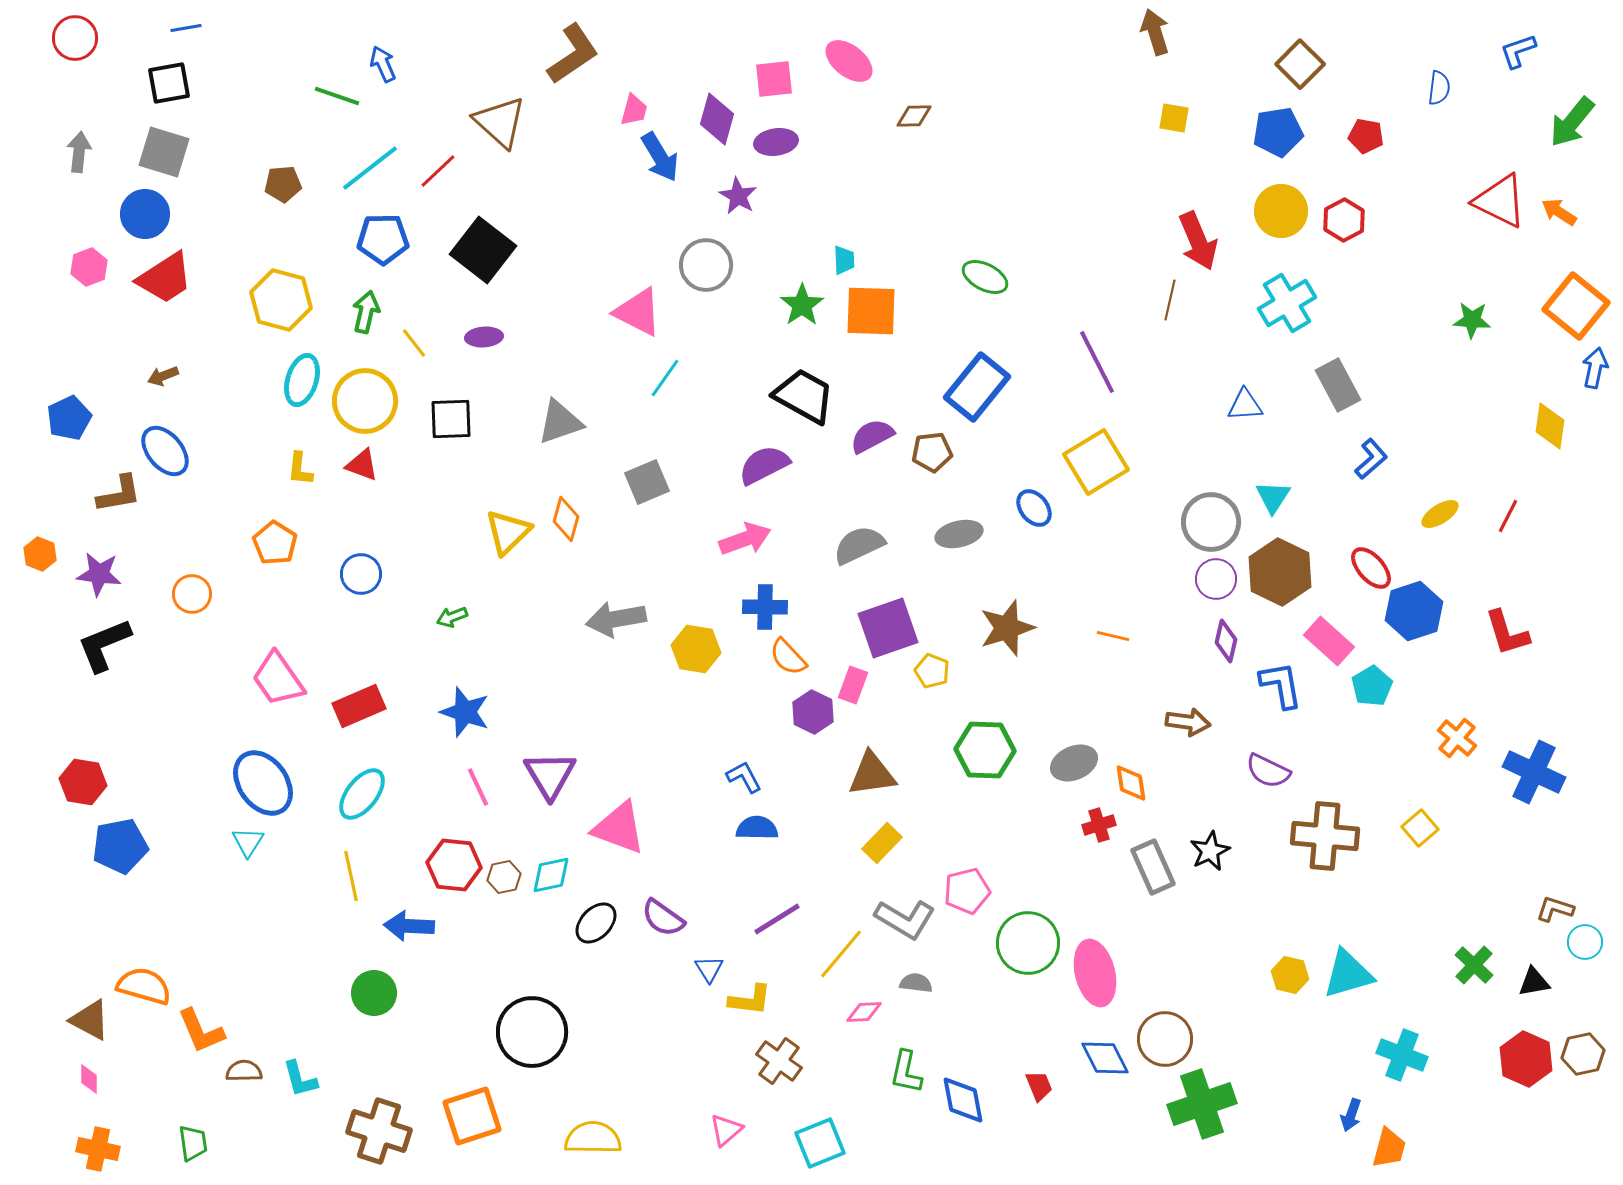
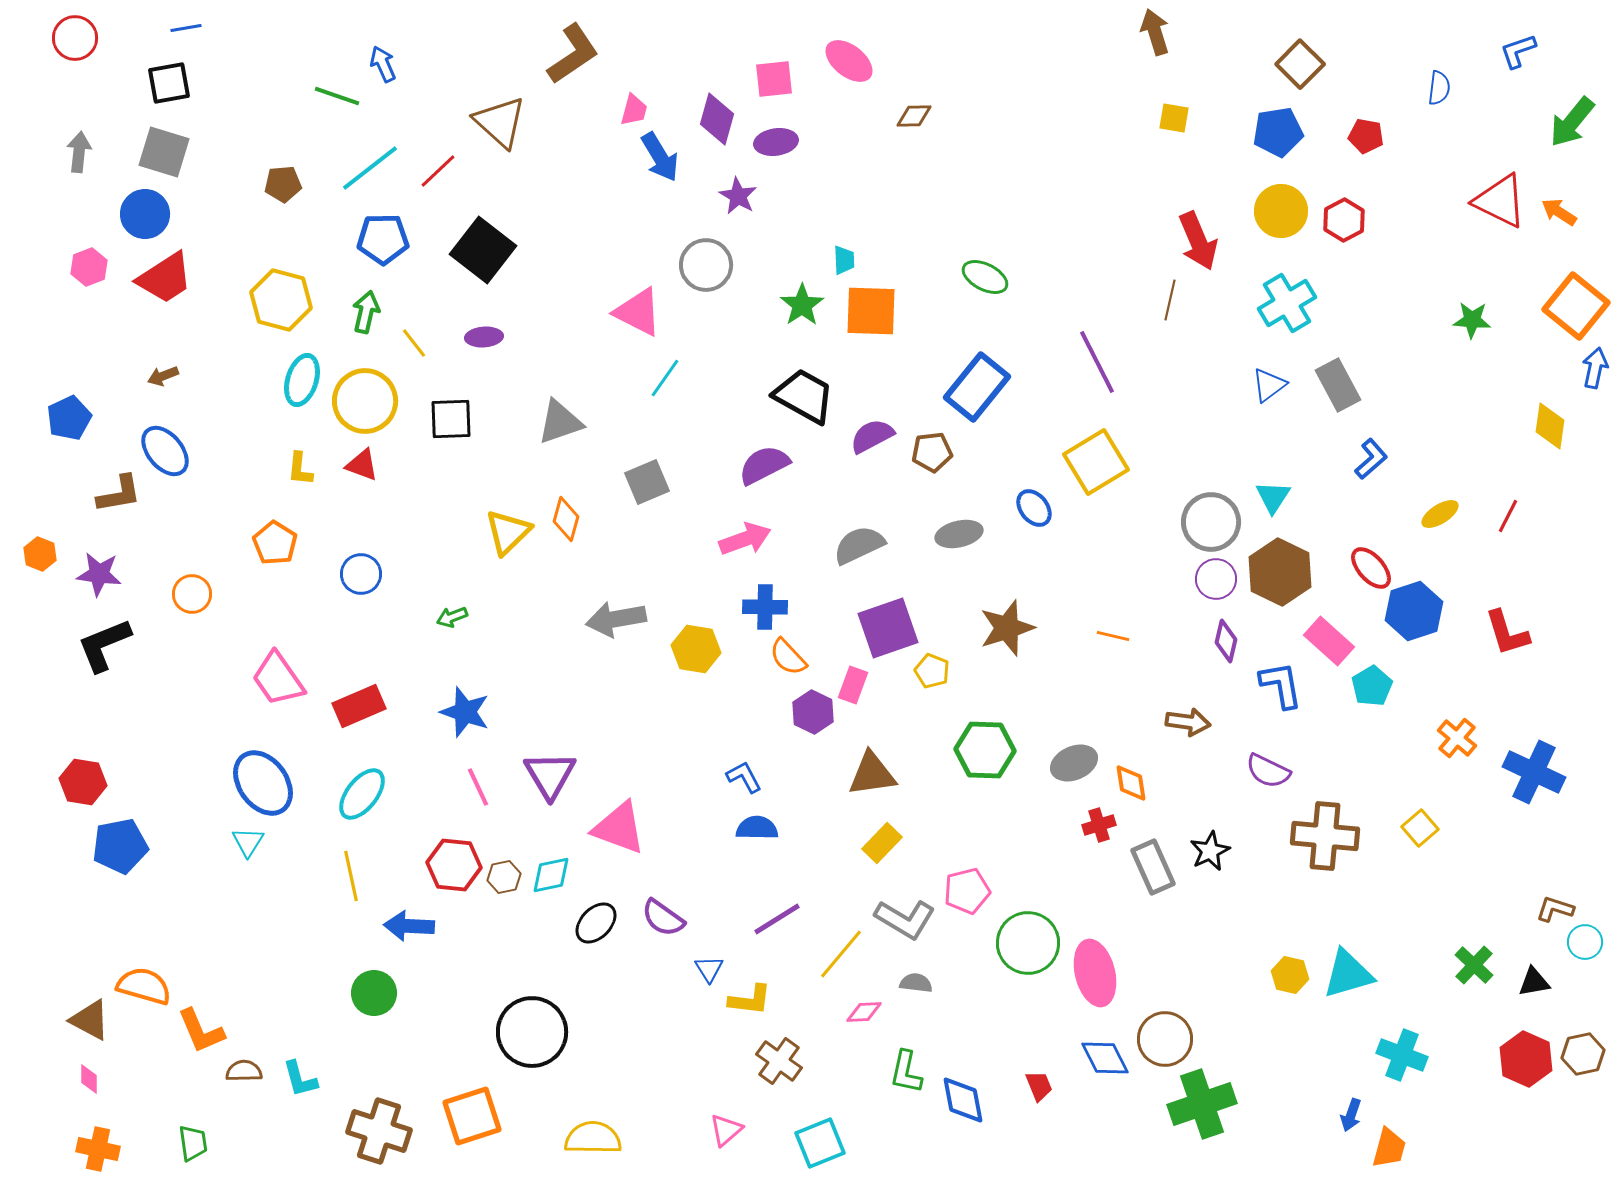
blue triangle at (1245, 405): moved 24 px right, 20 px up; rotated 33 degrees counterclockwise
